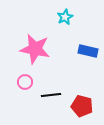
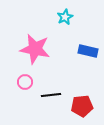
red pentagon: rotated 20 degrees counterclockwise
